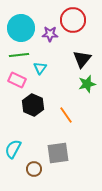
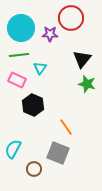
red circle: moved 2 px left, 2 px up
green star: rotated 30 degrees clockwise
orange line: moved 12 px down
gray square: rotated 30 degrees clockwise
